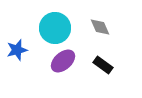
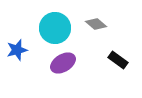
gray diamond: moved 4 px left, 3 px up; rotated 25 degrees counterclockwise
purple ellipse: moved 2 px down; rotated 10 degrees clockwise
black rectangle: moved 15 px right, 5 px up
